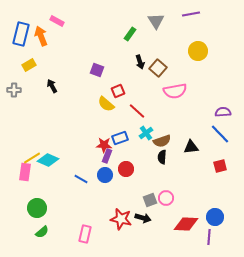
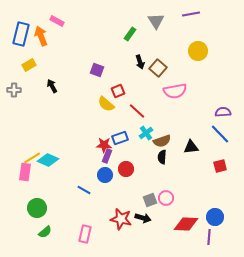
blue line at (81, 179): moved 3 px right, 11 px down
green semicircle at (42, 232): moved 3 px right
